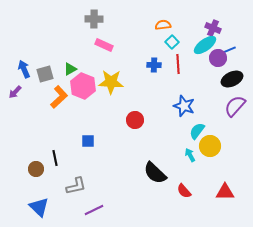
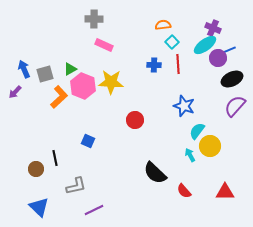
blue square: rotated 24 degrees clockwise
